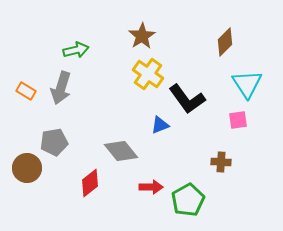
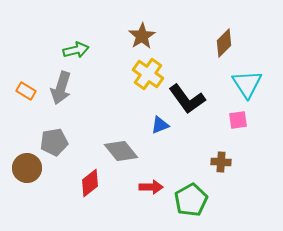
brown diamond: moved 1 px left, 1 px down
green pentagon: moved 3 px right
